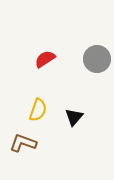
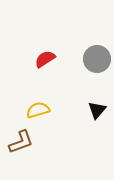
yellow semicircle: rotated 125 degrees counterclockwise
black triangle: moved 23 px right, 7 px up
brown L-shape: moved 2 px left, 1 px up; rotated 140 degrees clockwise
